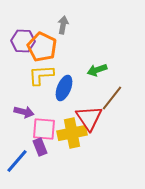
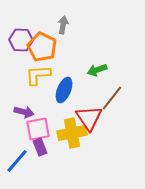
purple hexagon: moved 2 px left, 1 px up
yellow L-shape: moved 3 px left
blue ellipse: moved 2 px down
pink square: moved 6 px left; rotated 15 degrees counterclockwise
